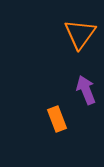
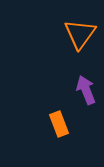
orange rectangle: moved 2 px right, 5 px down
